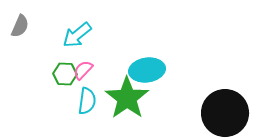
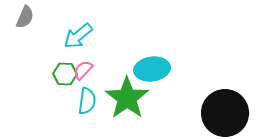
gray semicircle: moved 5 px right, 9 px up
cyan arrow: moved 1 px right, 1 px down
cyan ellipse: moved 5 px right, 1 px up
